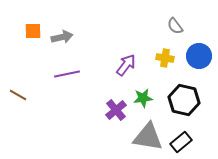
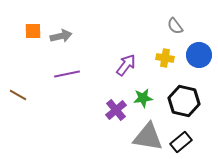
gray arrow: moved 1 px left, 1 px up
blue circle: moved 1 px up
black hexagon: moved 1 px down
